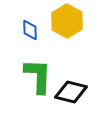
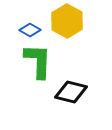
blue diamond: rotated 60 degrees counterclockwise
green L-shape: moved 15 px up
